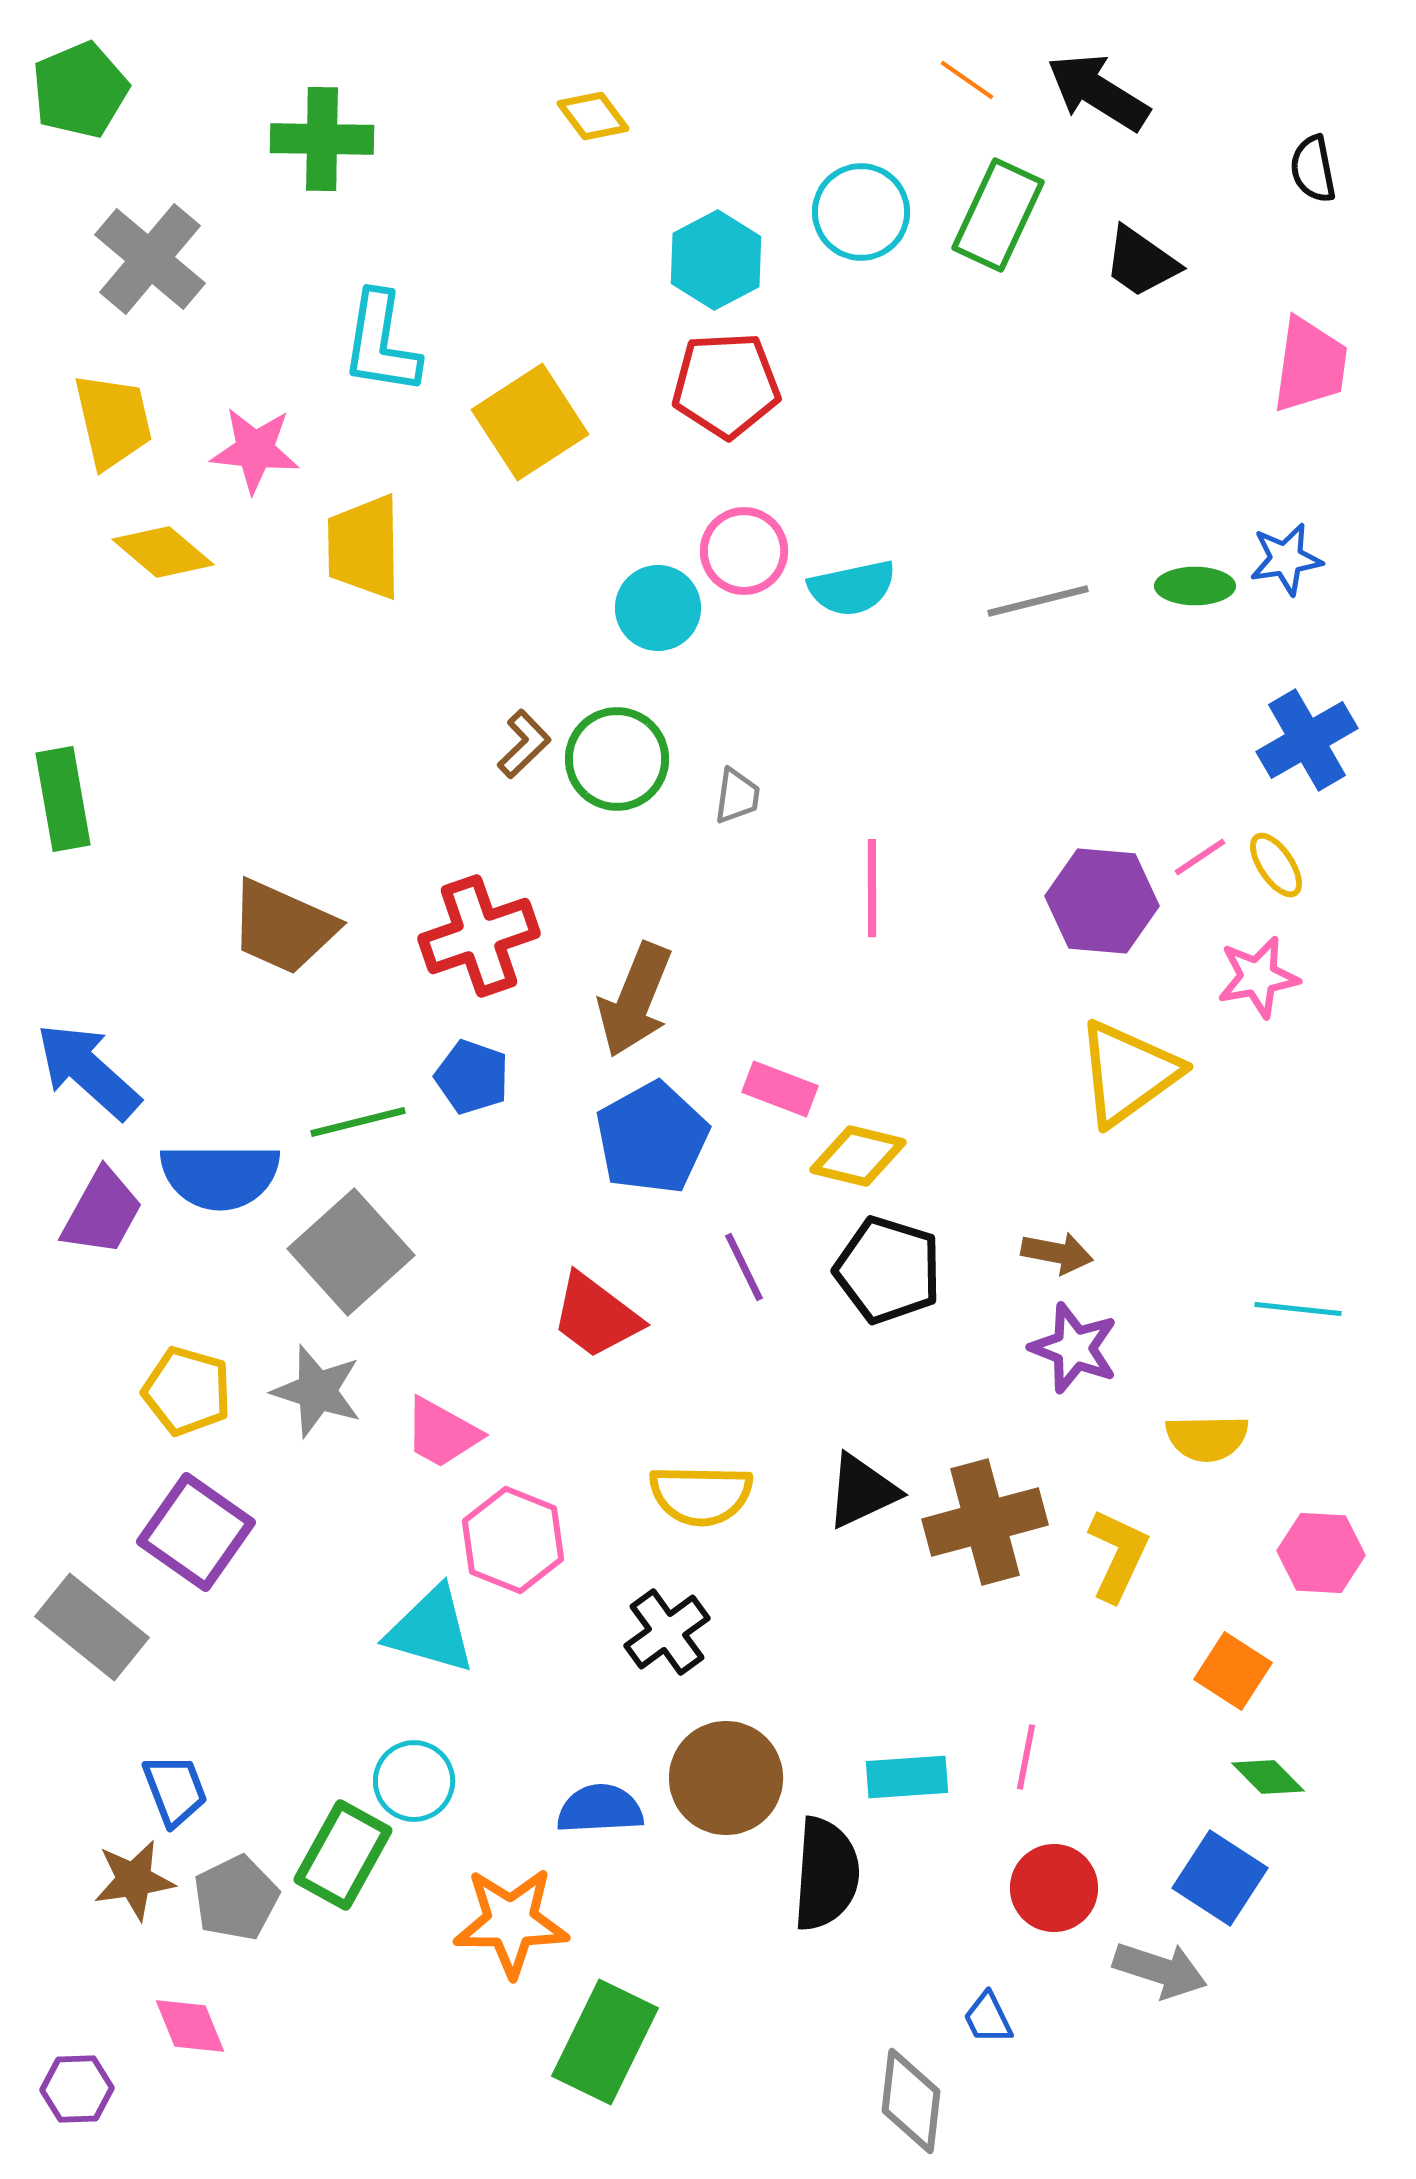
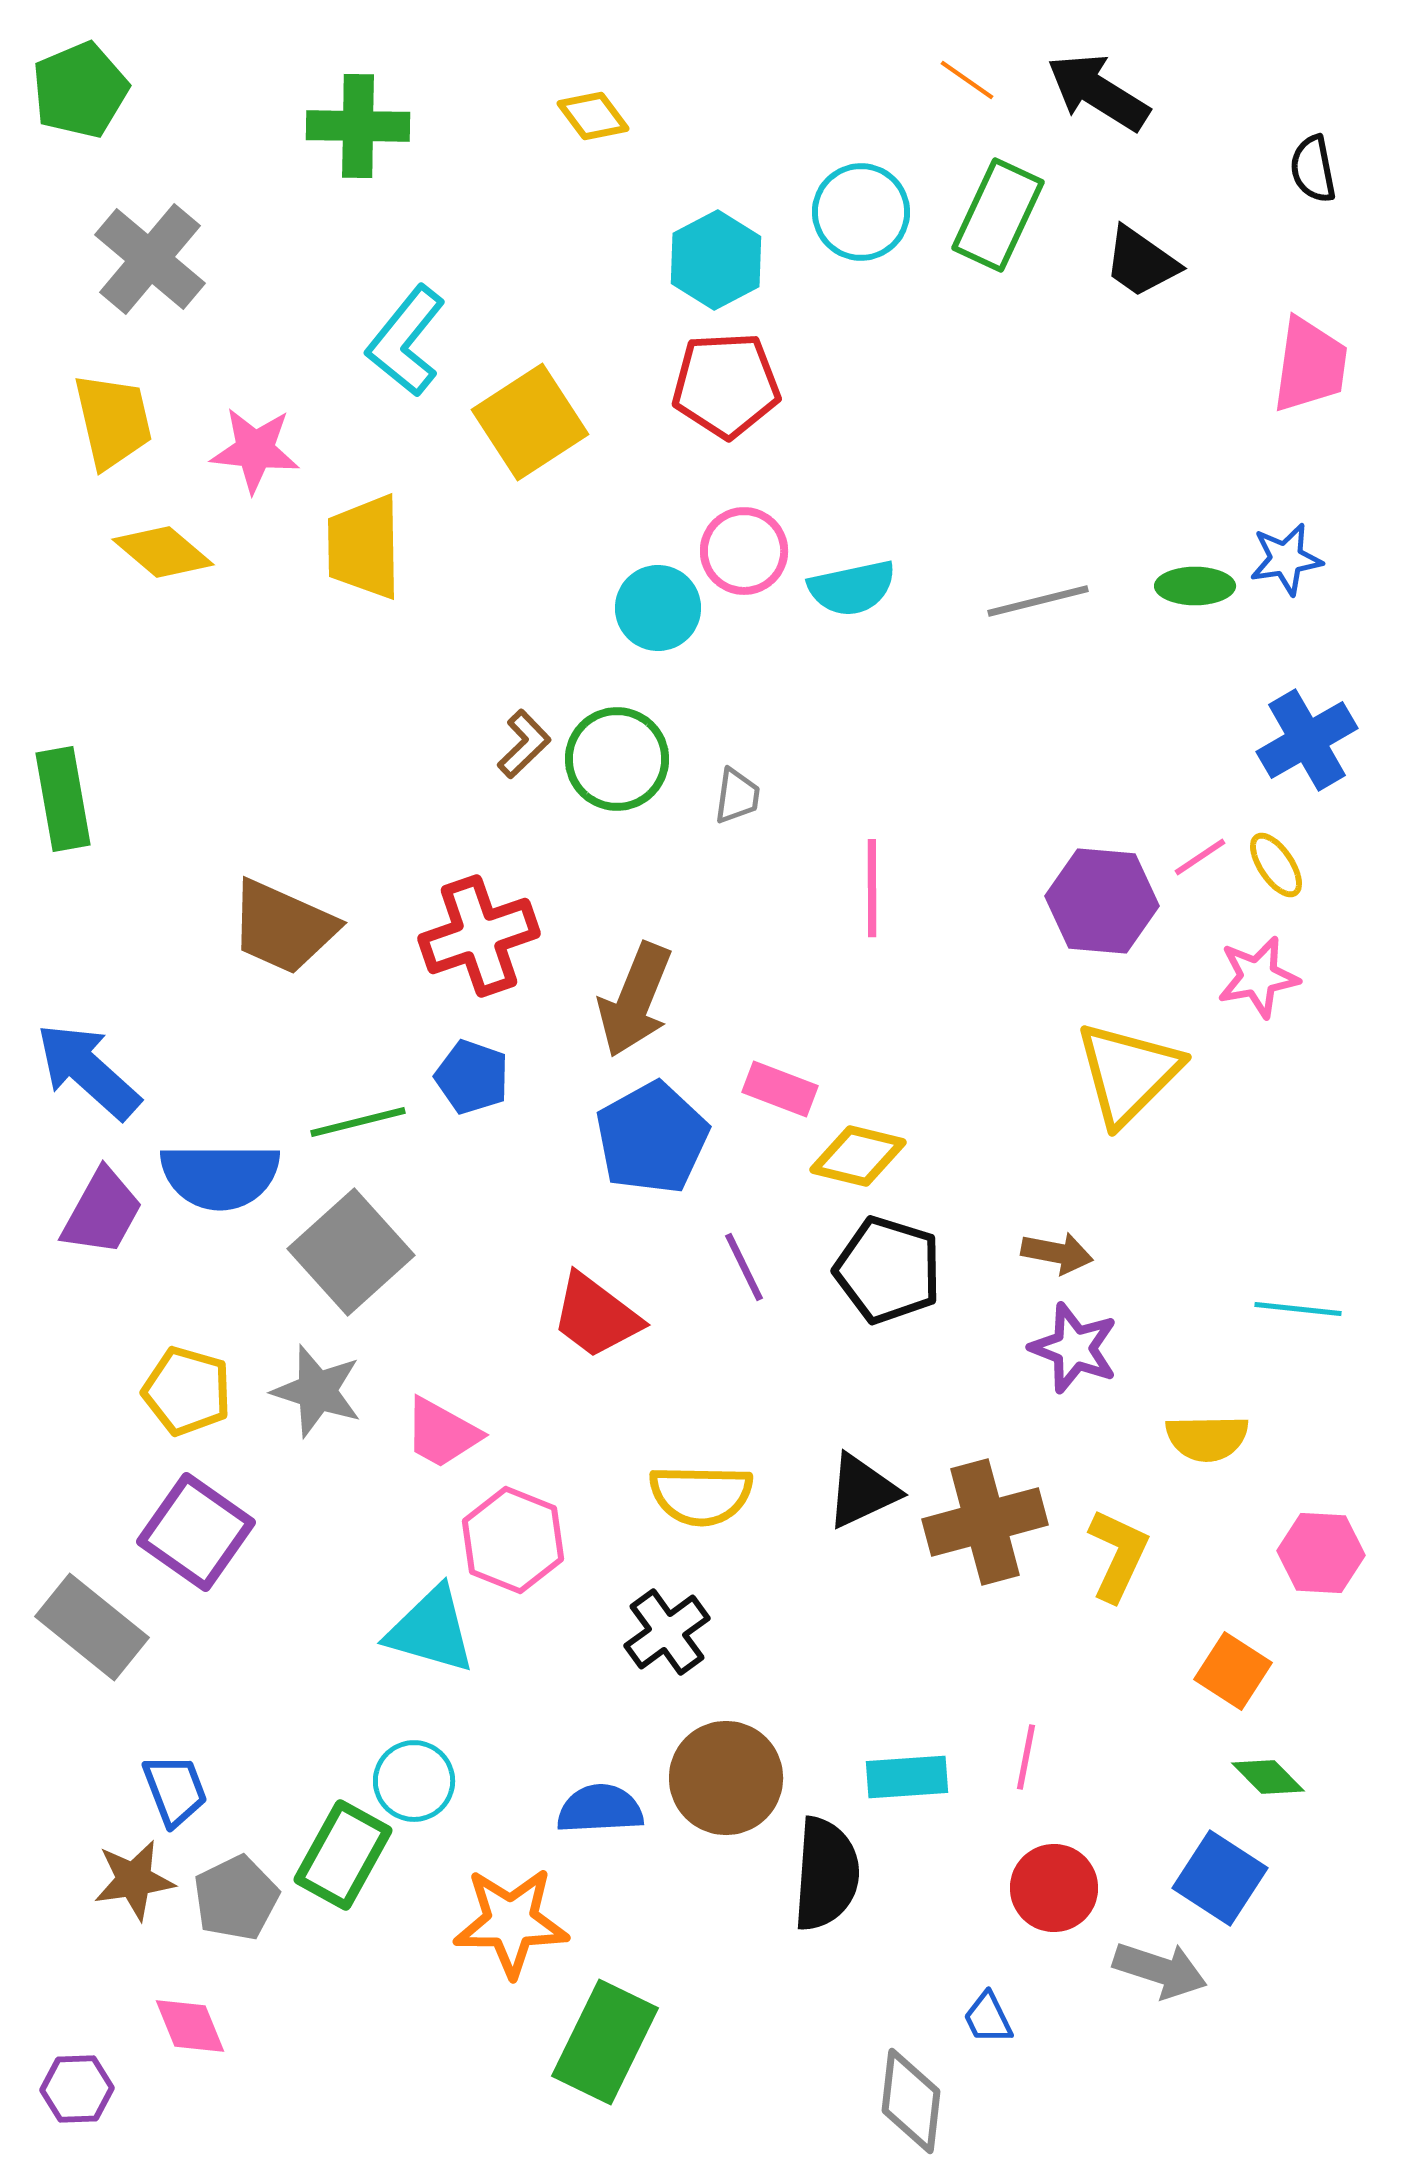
green cross at (322, 139): moved 36 px right, 13 px up
cyan L-shape at (381, 343): moved 25 px right, 2 px up; rotated 30 degrees clockwise
yellow triangle at (1128, 1073): rotated 9 degrees counterclockwise
